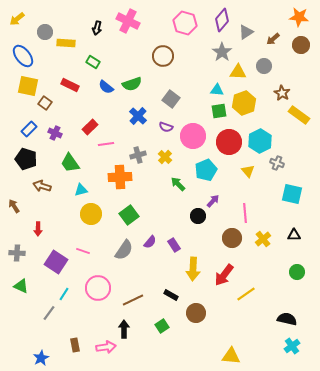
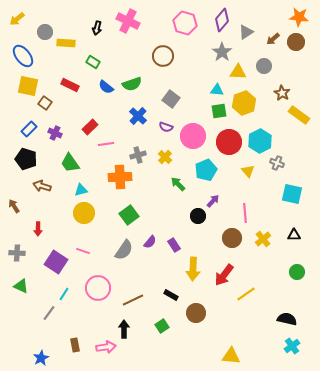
brown circle at (301, 45): moved 5 px left, 3 px up
yellow circle at (91, 214): moved 7 px left, 1 px up
